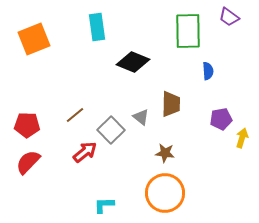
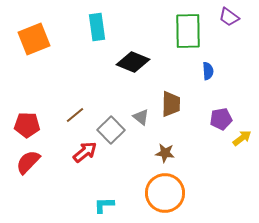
yellow arrow: rotated 36 degrees clockwise
